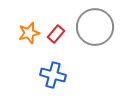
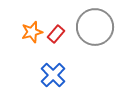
orange star: moved 3 px right, 1 px up
blue cross: rotated 30 degrees clockwise
